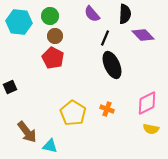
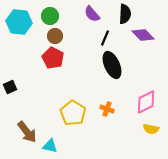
pink diamond: moved 1 px left, 1 px up
